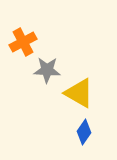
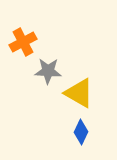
gray star: moved 1 px right, 1 px down
blue diamond: moved 3 px left; rotated 10 degrees counterclockwise
